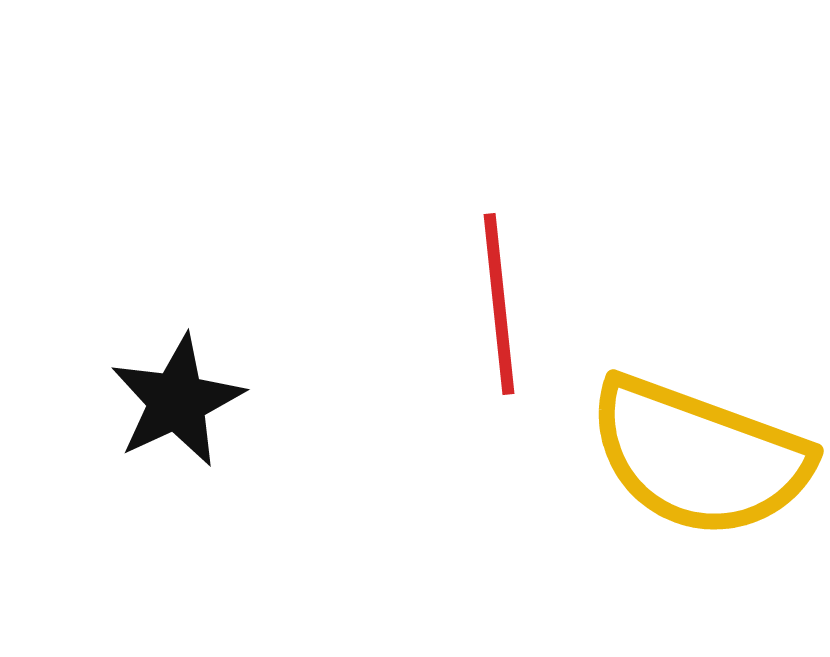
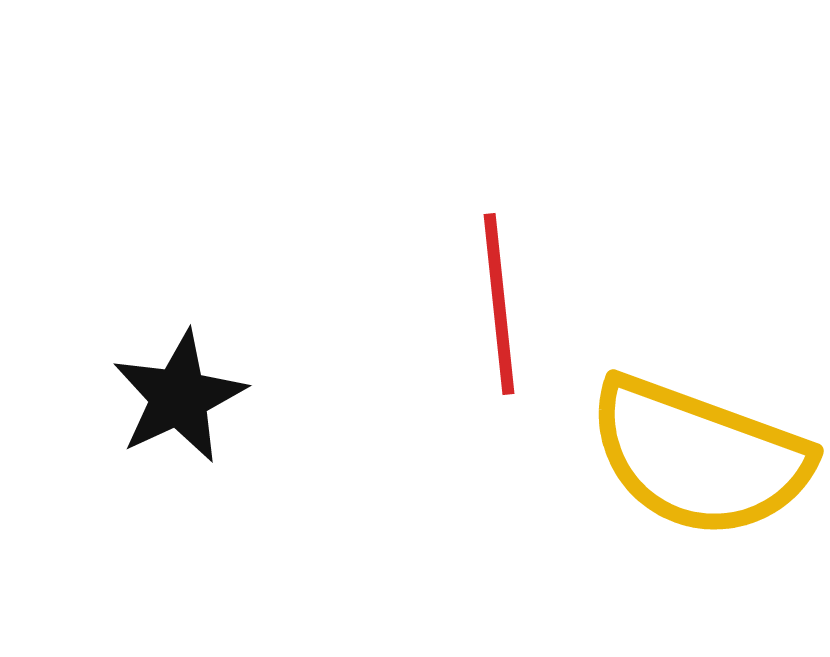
black star: moved 2 px right, 4 px up
